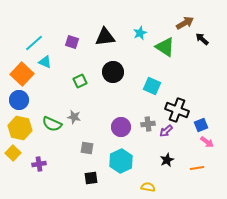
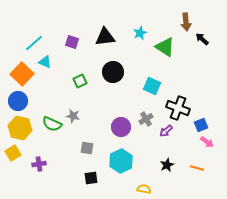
brown arrow: moved 1 px right, 1 px up; rotated 114 degrees clockwise
blue circle: moved 1 px left, 1 px down
black cross: moved 1 px right, 2 px up
gray star: moved 1 px left, 1 px up
gray cross: moved 2 px left, 5 px up; rotated 24 degrees counterclockwise
yellow square: rotated 14 degrees clockwise
black star: moved 5 px down
orange line: rotated 24 degrees clockwise
yellow semicircle: moved 4 px left, 2 px down
